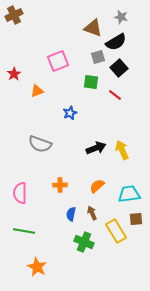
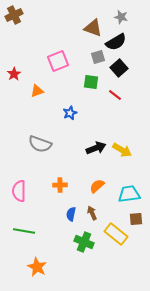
yellow arrow: rotated 144 degrees clockwise
pink semicircle: moved 1 px left, 2 px up
yellow rectangle: moved 3 px down; rotated 20 degrees counterclockwise
